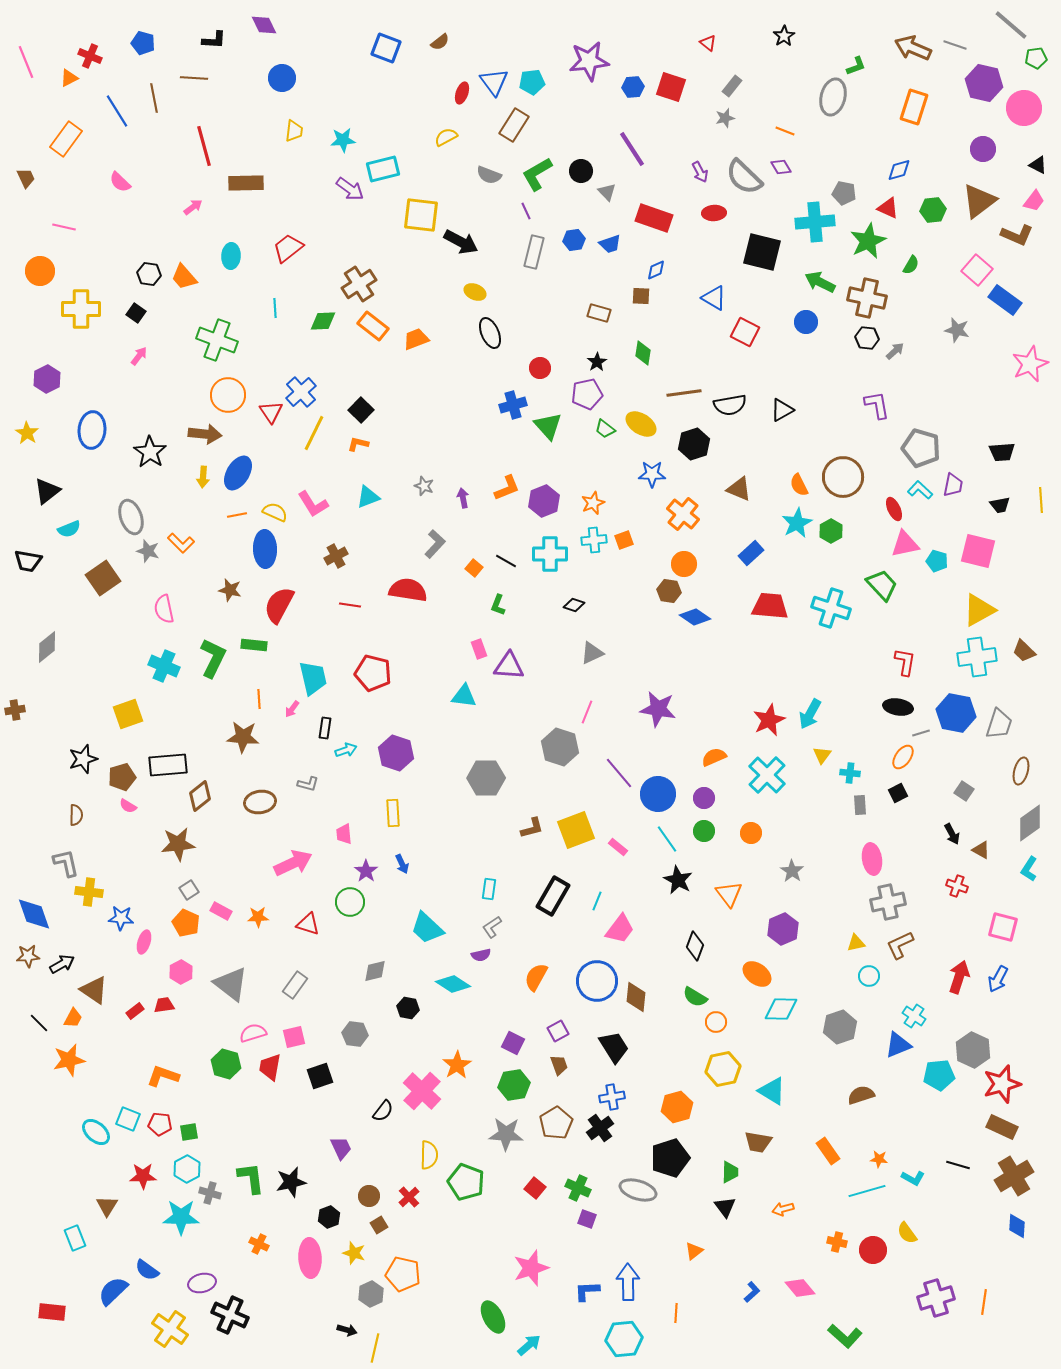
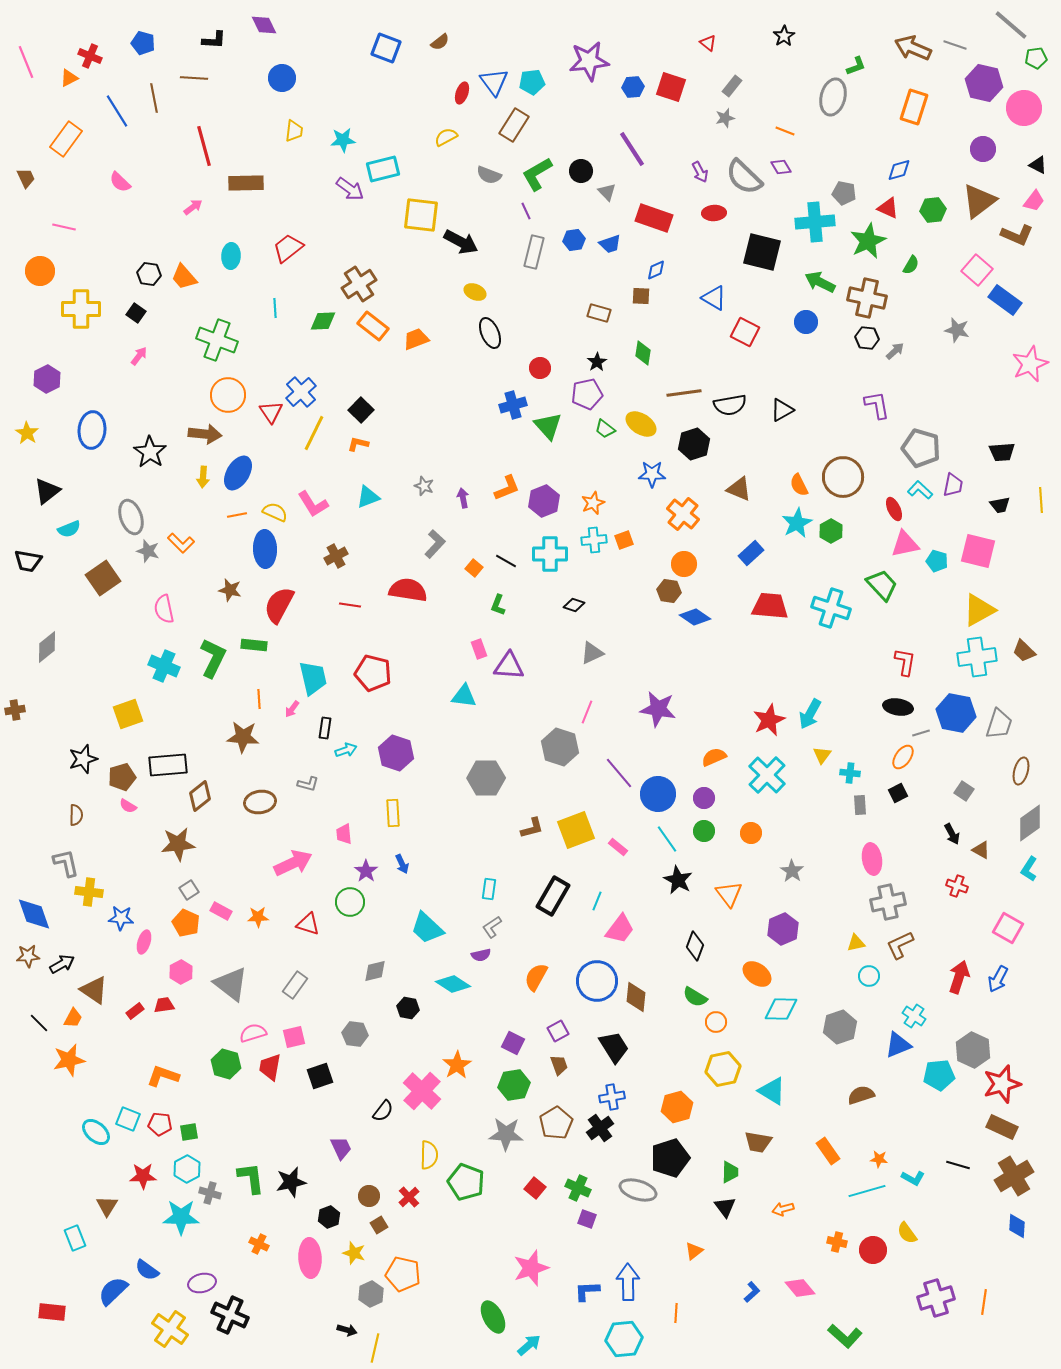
pink square at (1003, 927): moved 5 px right, 1 px down; rotated 16 degrees clockwise
